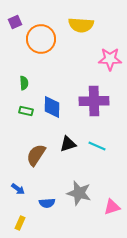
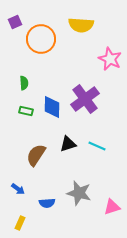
pink star: rotated 25 degrees clockwise
purple cross: moved 9 px left, 2 px up; rotated 36 degrees counterclockwise
